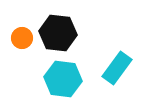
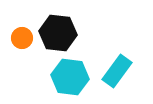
cyan rectangle: moved 3 px down
cyan hexagon: moved 7 px right, 2 px up
